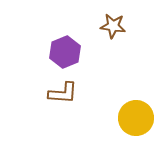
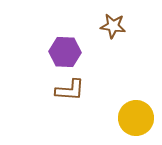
purple hexagon: rotated 24 degrees clockwise
brown L-shape: moved 7 px right, 3 px up
